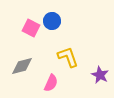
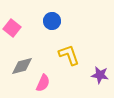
pink square: moved 19 px left; rotated 12 degrees clockwise
yellow L-shape: moved 1 px right, 2 px up
purple star: rotated 18 degrees counterclockwise
pink semicircle: moved 8 px left
